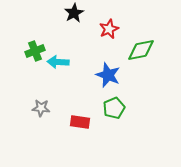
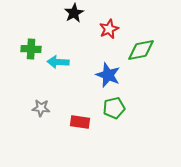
green cross: moved 4 px left, 2 px up; rotated 24 degrees clockwise
green pentagon: rotated 10 degrees clockwise
